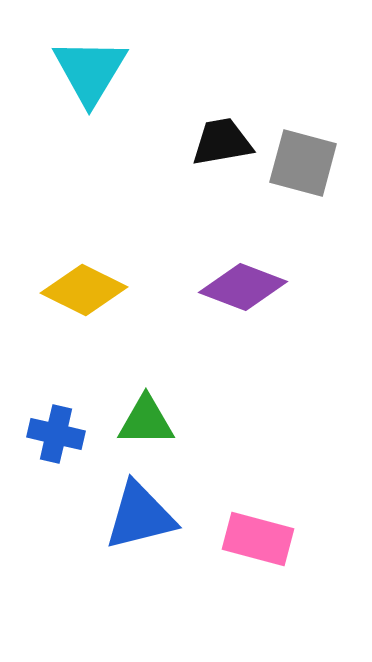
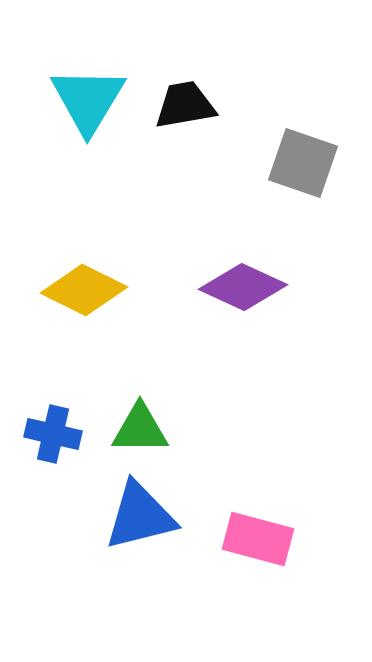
cyan triangle: moved 2 px left, 29 px down
black trapezoid: moved 37 px left, 37 px up
gray square: rotated 4 degrees clockwise
purple diamond: rotated 4 degrees clockwise
green triangle: moved 6 px left, 8 px down
blue cross: moved 3 px left
